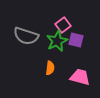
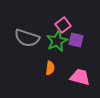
gray semicircle: moved 1 px right, 2 px down
